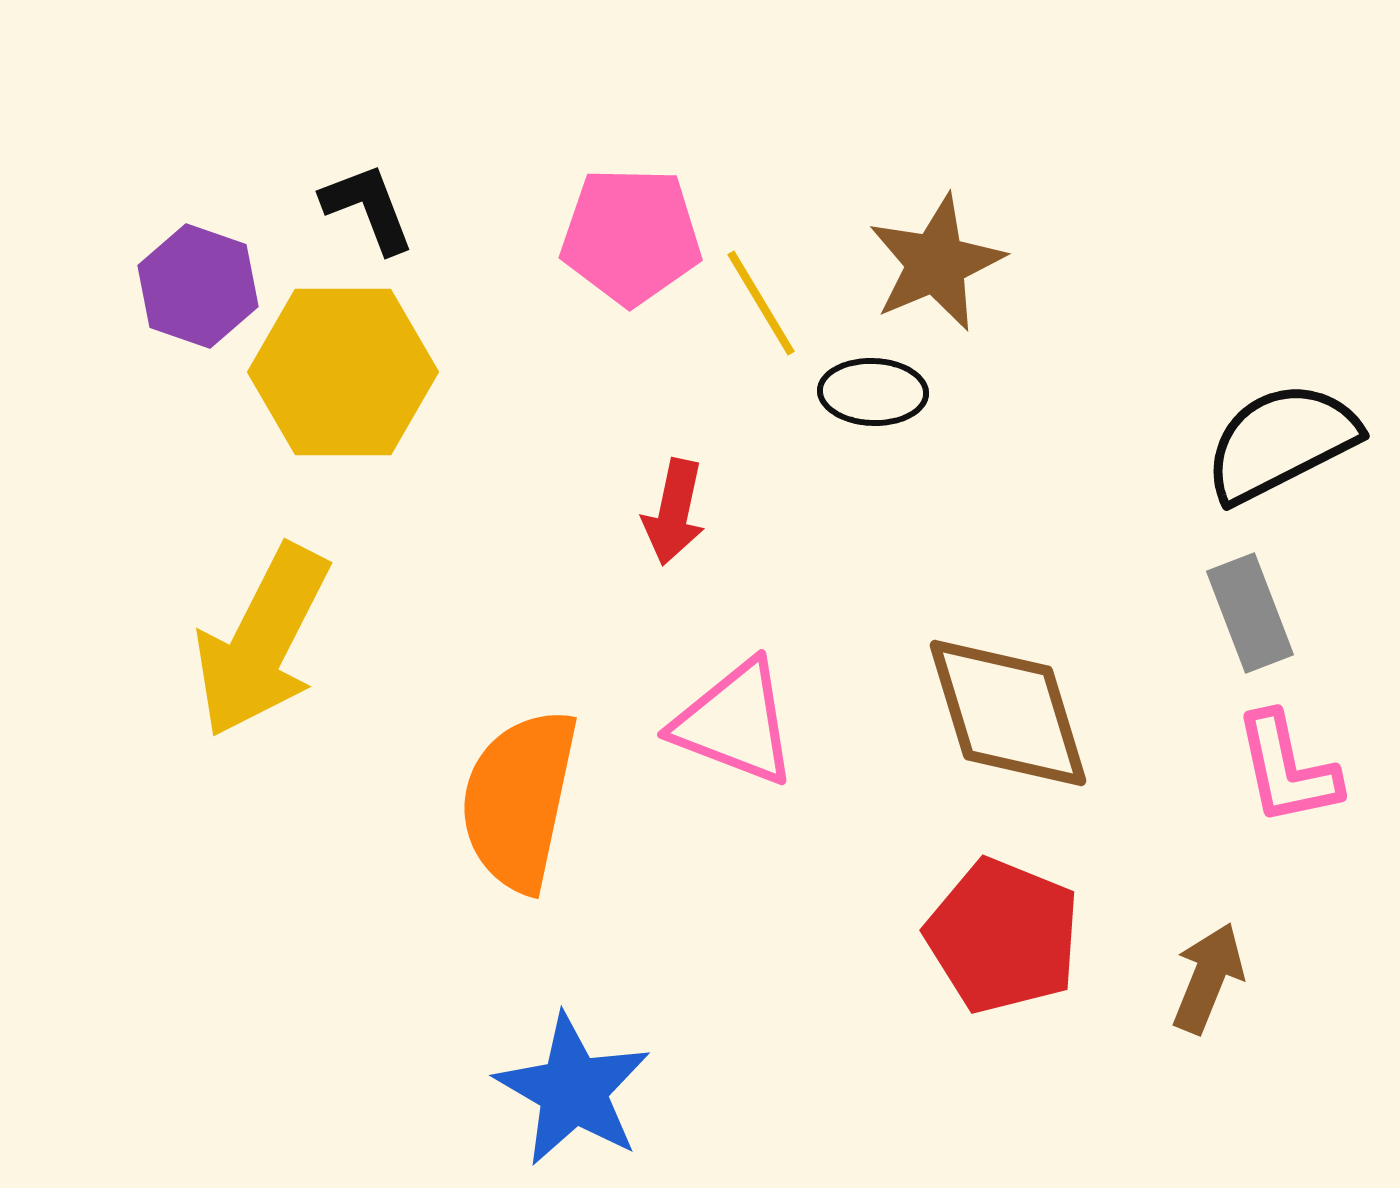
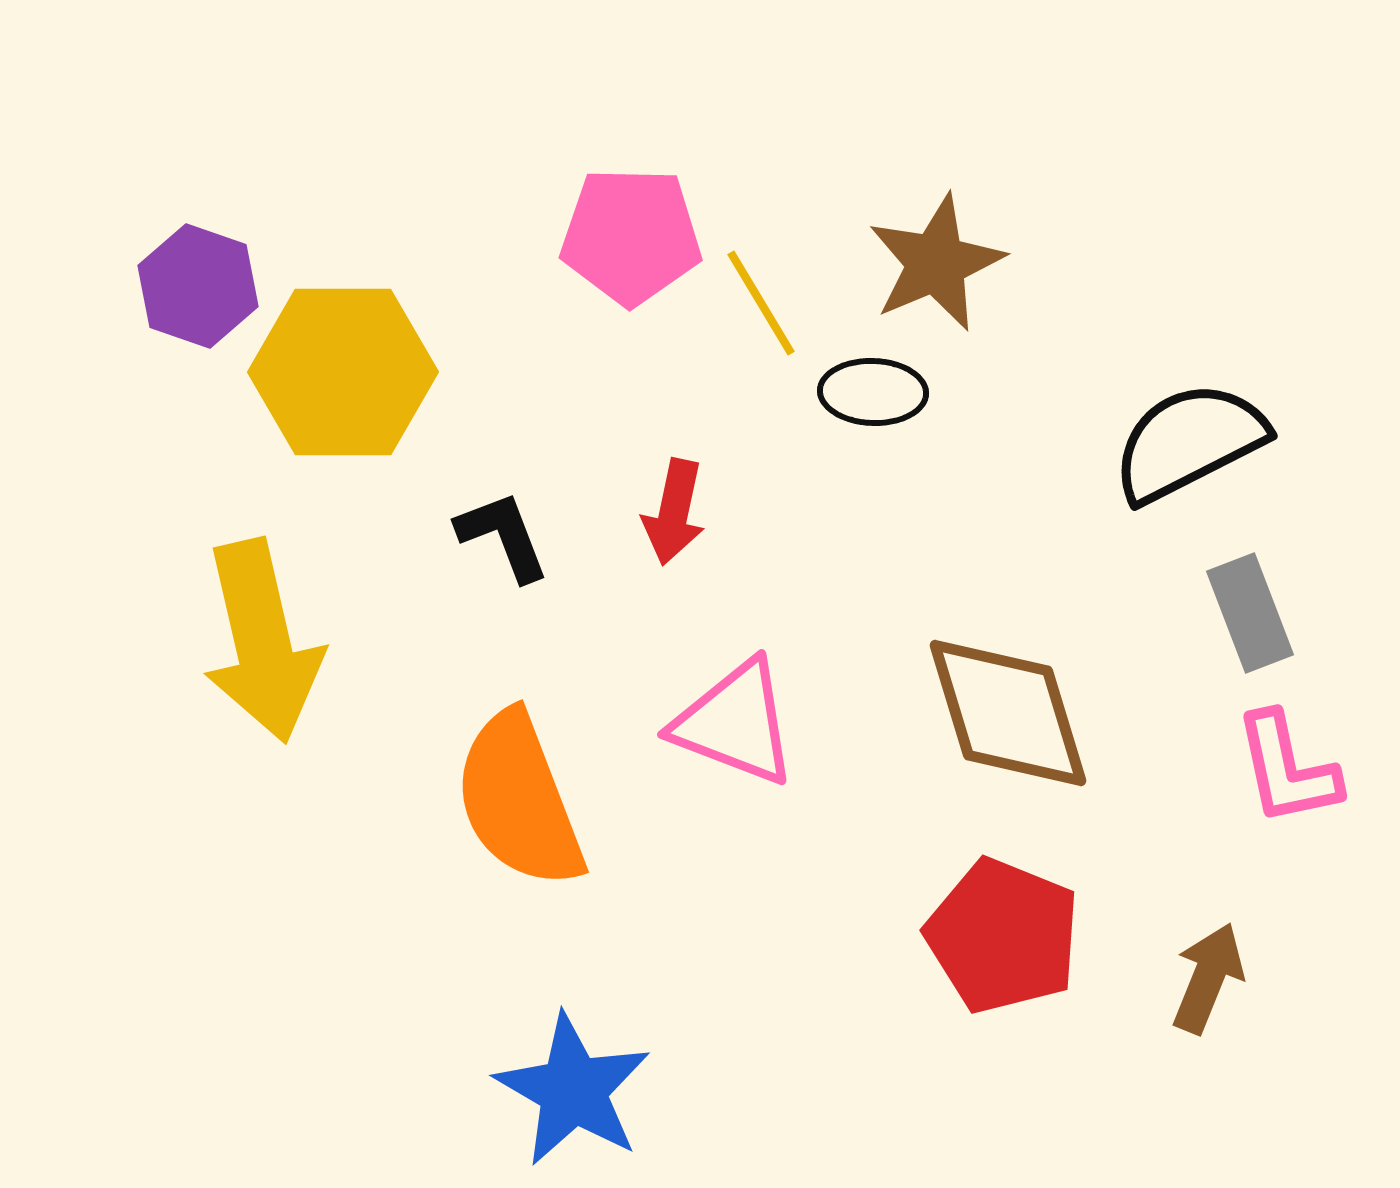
black L-shape: moved 135 px right, 328 px down
black semicircle: moved 92 px left
yellow arrow: rotated 40 degrees counterclockwise
orange semicircle: rotated 33 degrees counterclockwise
